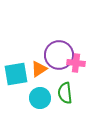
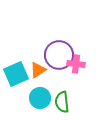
pink cross: moved 1 px down
orange triangle: moved 1 px left, 1 px down
cyan square: rotated 15 degrees counterclockwise
green semicircle: moved 3 px left, 9 px down
